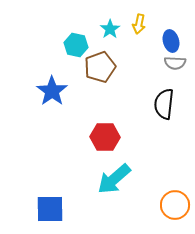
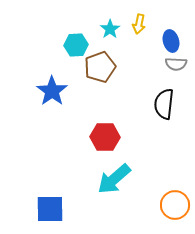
cyan hexagon: rotated 15 degrees counterclockwise
gray semicircle: moved 1 px right, 1 px down
